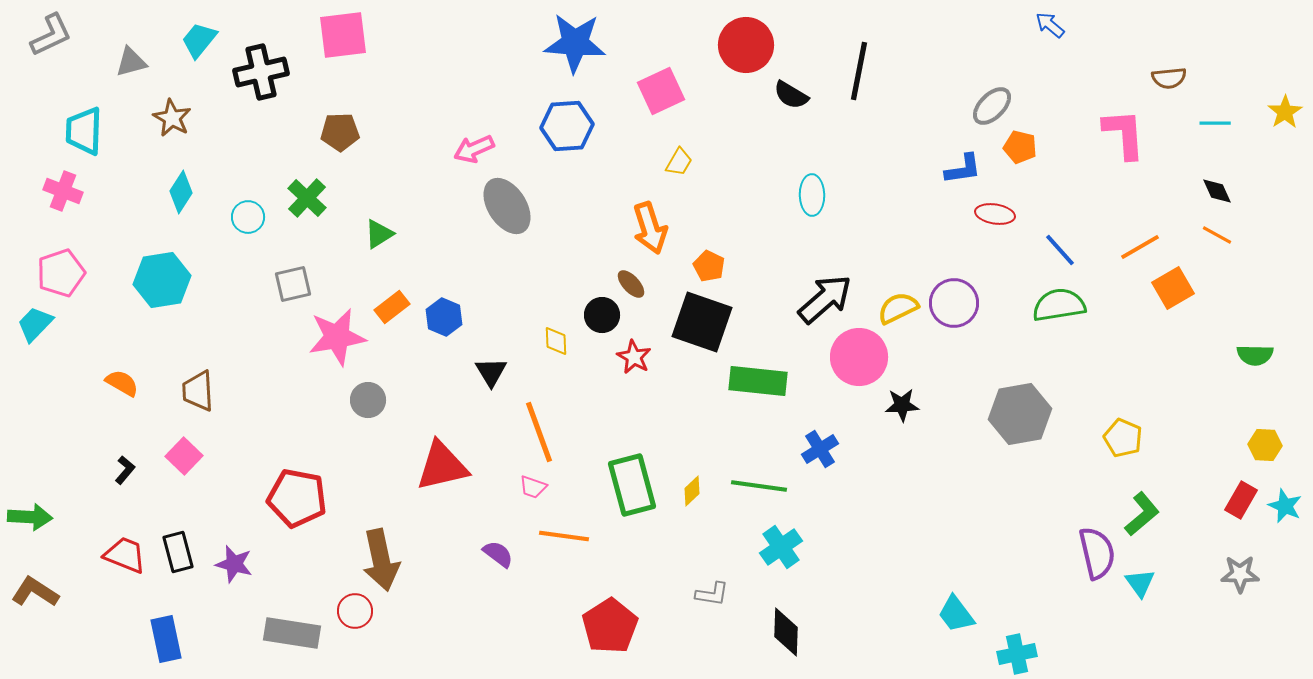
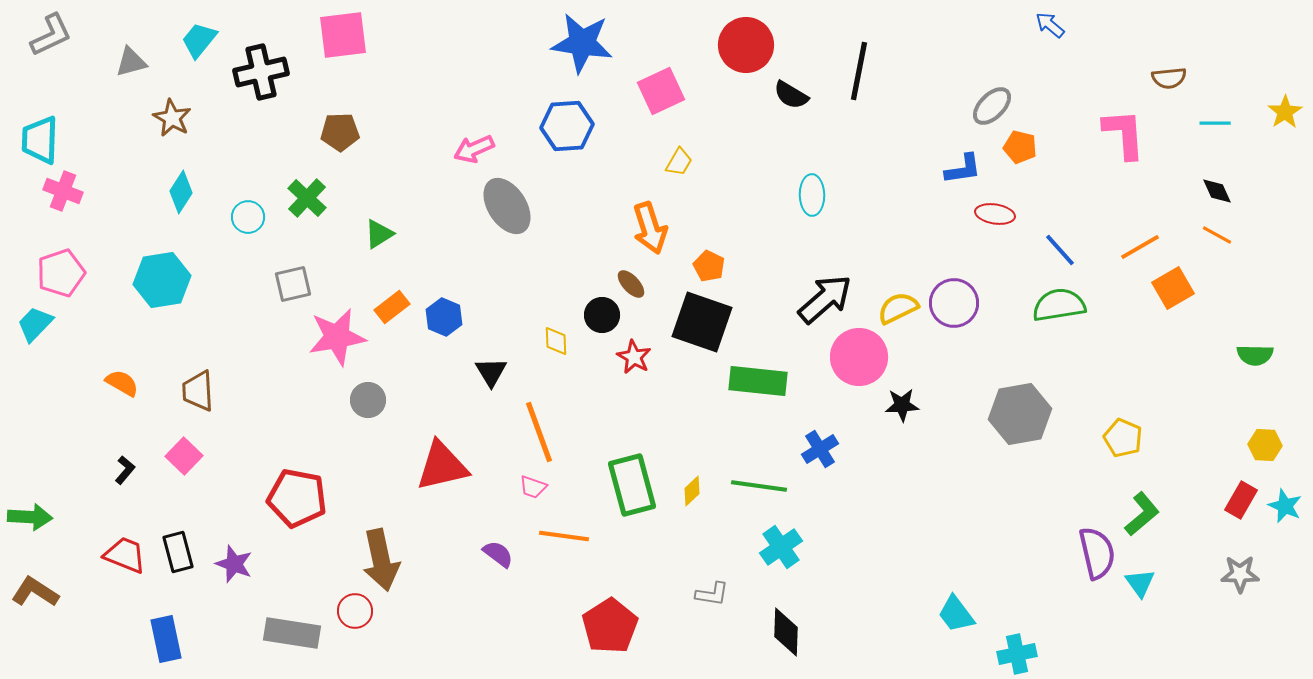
blue star at (575, 43): moved 7 px right; rotated 4 degrees clockwise
cyan trapezoid at (84, 131): moved 44 px left, 9 px down
purple star at (234, 564): rotated 6 degrees clockwise
